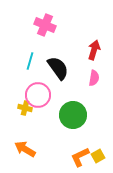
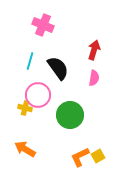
pink cross: moved 2 px left
green circle: moved 3 px left
